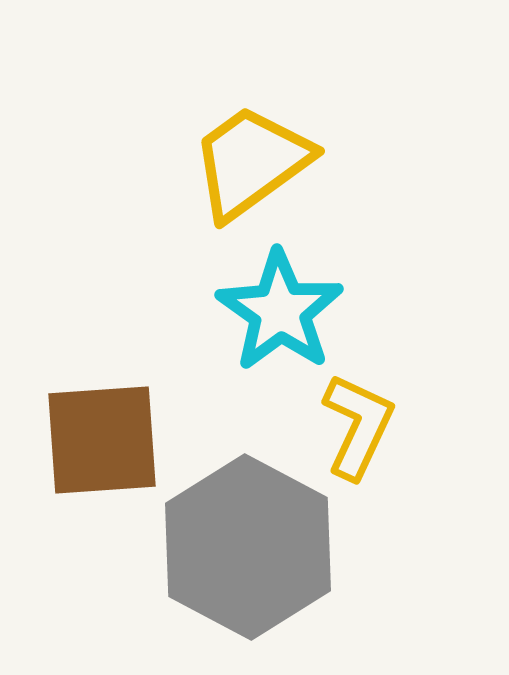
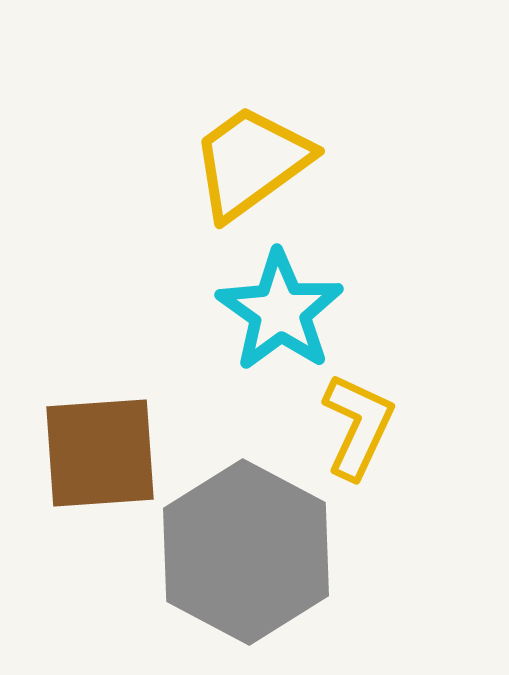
brown square: moved 2 px left, 13 px down
gray hexagon: moved 2 px left, 5 px down
